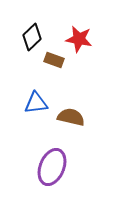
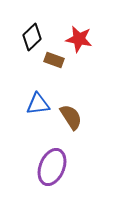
blue triangle: moved 2 px right, 1 px down
brown semicircle: rotated 44 degrees clockwise
